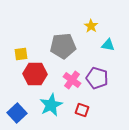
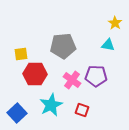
yellow star: moved 24 px right, 3 px up
purple pentagon: moved 1 px left, 2 px up; rotated 15 degrees counterclockwise
